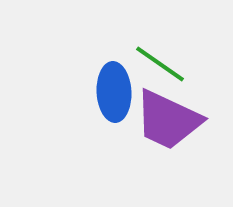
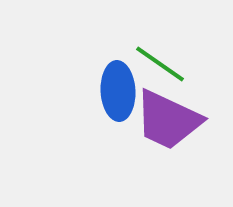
blue ellipse: moved 4 px right, 1 px up
